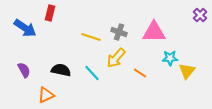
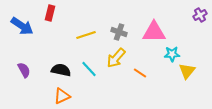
purple cross: rotated 16 degrees clockwise
blue arrow: moved 3 px left, 2 px up
yellow line: moved 5 px left, 2 px up; rotated 36 degrees counterclockwise
cyan star: moved 2 px right, 4 px up
cyan line: moved 3 px left, 4 px up
orange triangle: moved 16 px right, 1 px down
